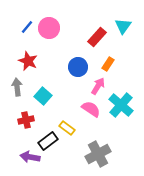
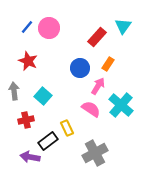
blue circle: moved 2 px right, 1 px down
gray arrow: moved 3 px left, 4 px down
yellow rectangle: rotated 28 degrees clockwise
gray cross: moved 3 px left, 1 px up
